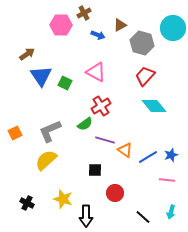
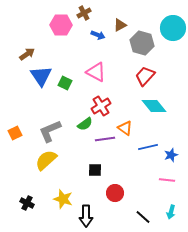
purple line: moved 1 px up; rotated 24 degrees counterclockwise
orange triangle: moved 22 px up
blue line: moved 10 px up; rotated 18 degrees clockwise
